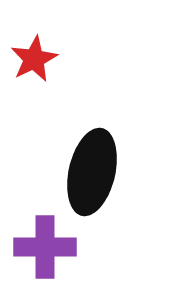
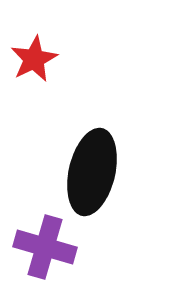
purple cross: rotated 16 degrees clockwise
